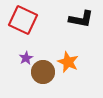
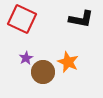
red square: moved 1 px left, 1 px up
